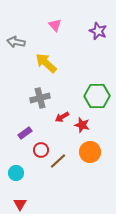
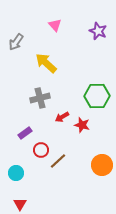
gray arrow: rotated 66 degrees counterclockwise
orange circle: moved 12 px right, 13 px down
